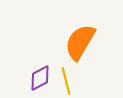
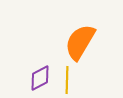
yellow line: moved 1 px right, 1 px up; rotated 16 degrees clockwise
